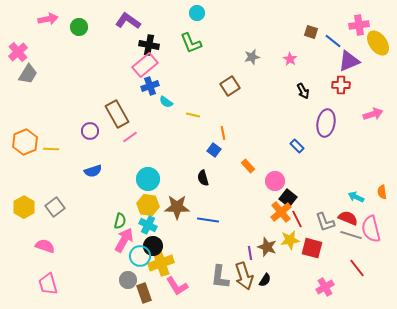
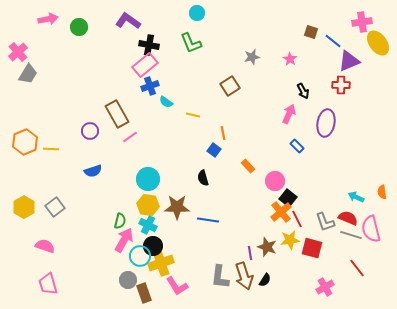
pink cross at (359, 25): moved 3 px right, 3 px up
pink arrow at (373, 114): moved 84 px left; rotated 48 degrees counterclockwise
